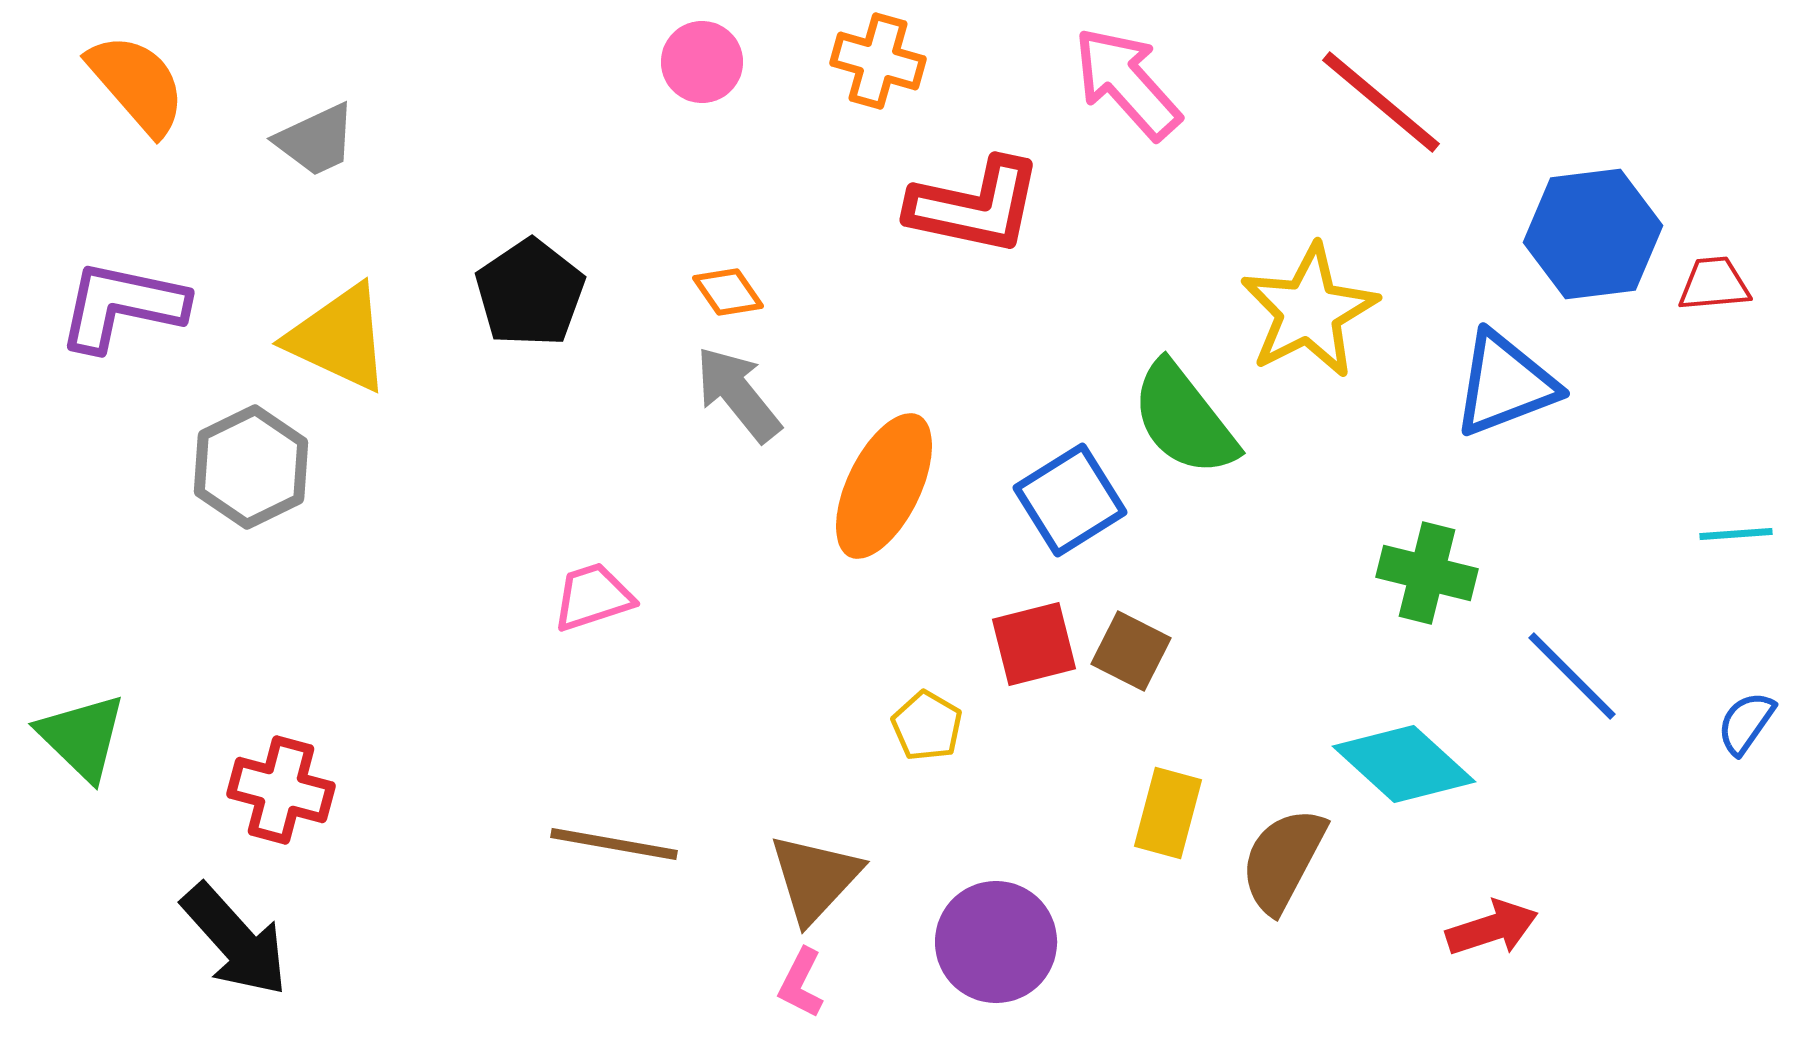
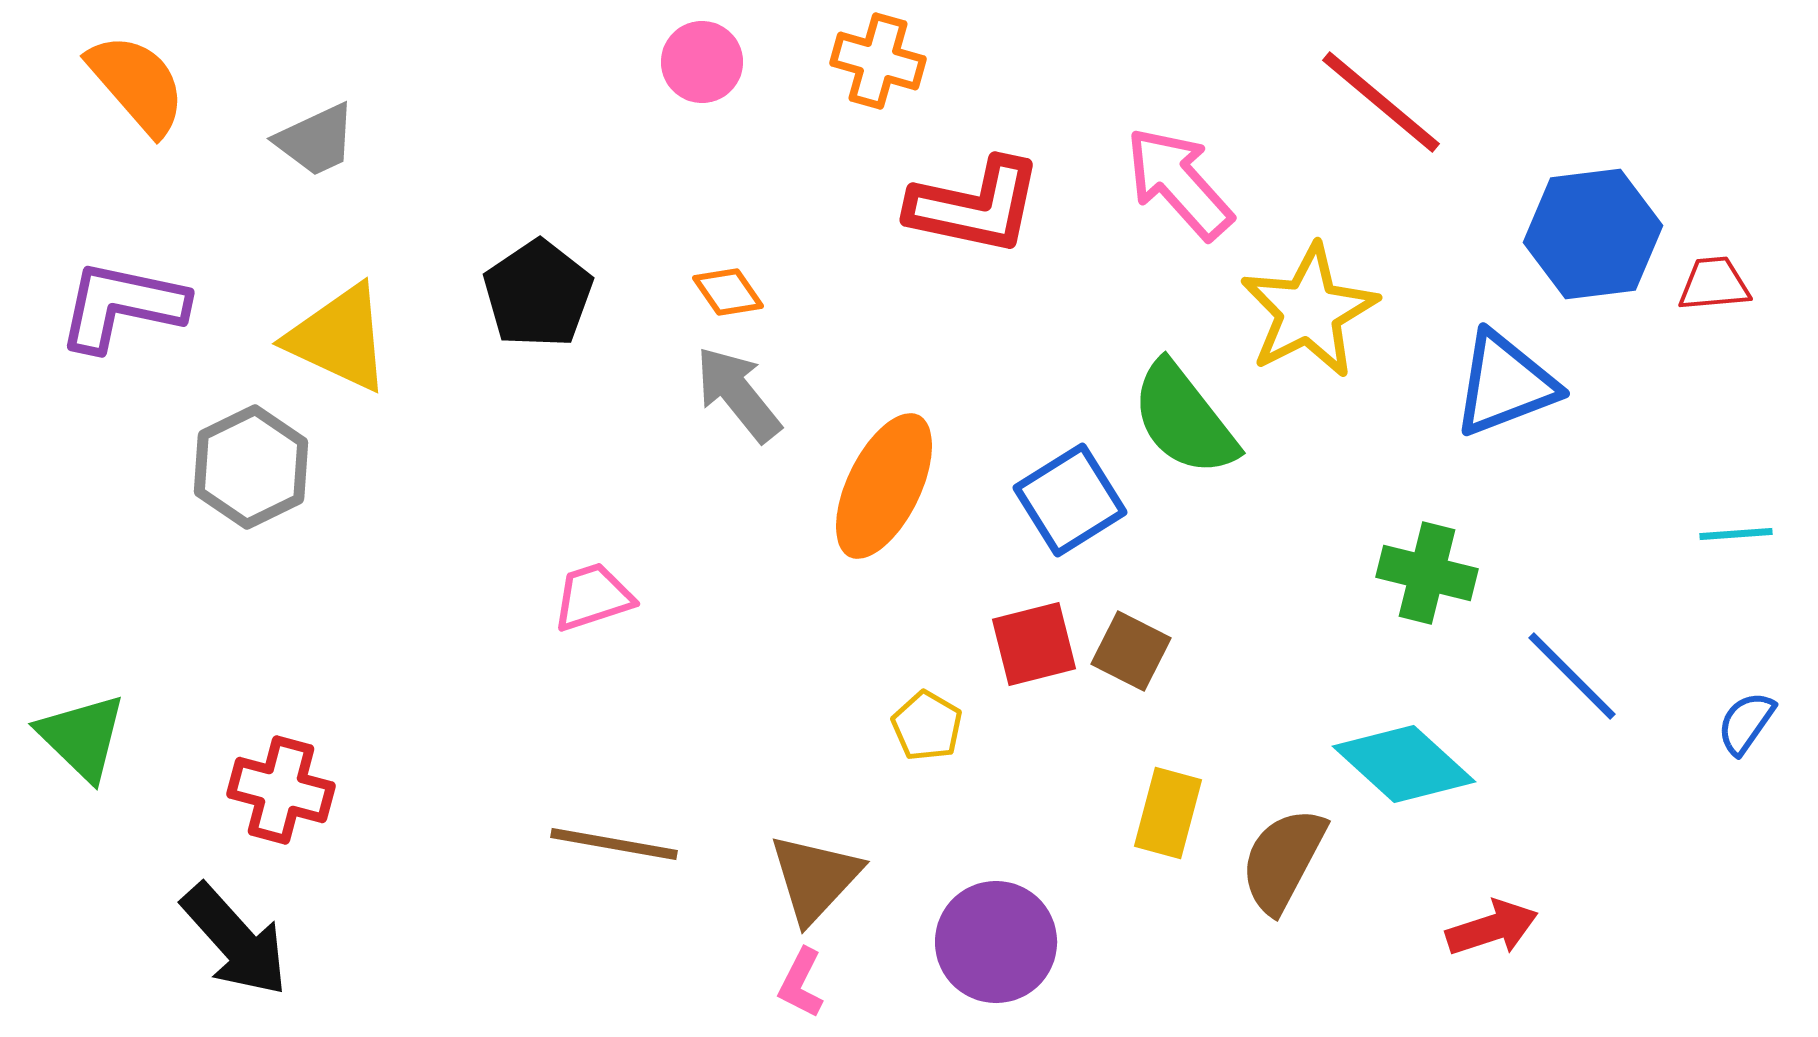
pink arrow: moved 52 px right, 100 px down
black pentagon: moved 8 px right, 1 px down
